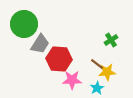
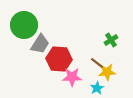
green circle: moved 1 px down
brown line: moved 1 px up
pink star: moved 3 px up
